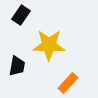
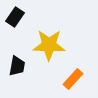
black rectangle: moved 6 px left, 2 px down
orange rectangle: moved 5 px right, 4 px up
